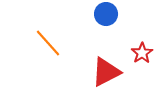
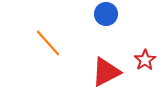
red star: moved 3 px right, 7 px down
